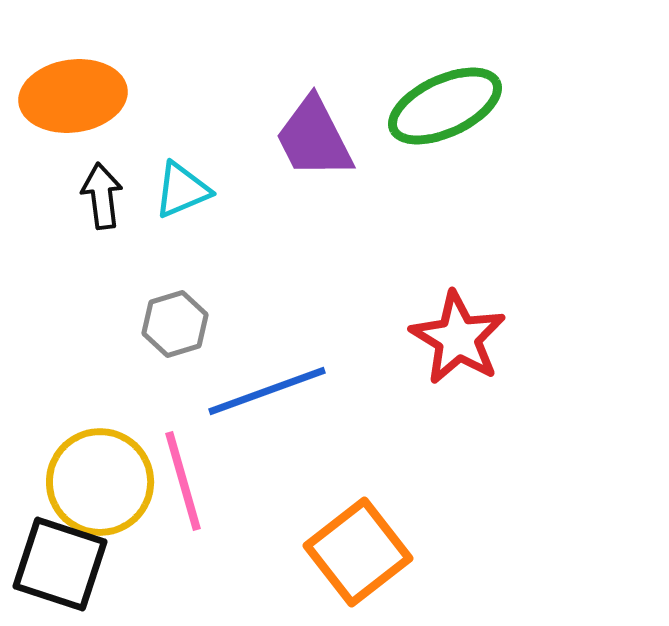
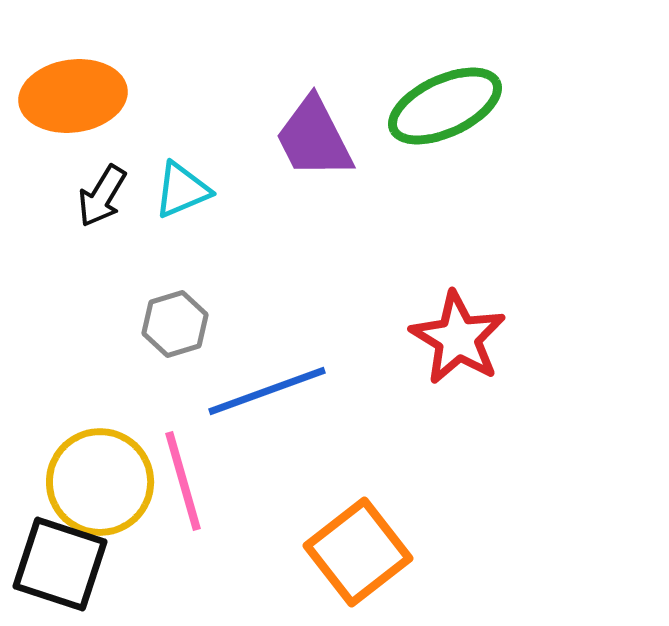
black arrow: rotated 142 degrees counterclockwise
